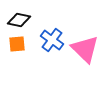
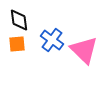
black diamond: rotated 70 degrees clockwise
pink triangle: moved 1 px left, 1 px down
